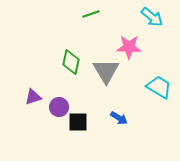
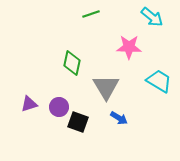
green diamond: moved 1 px right, 1 px down
gray triangle: moved 16 px down
cyan trapezoid: moved 6 px up
purple triangle: moved 4 px left, 7 px down
black square: rotated 20 degrees clockwise
